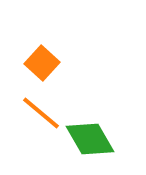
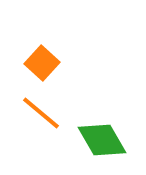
green diamond: moved 12 px right, 1 px down
